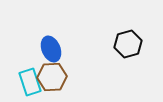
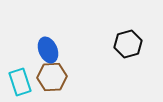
blue ellipse: moved 3 px left, 1 px down
cyan rectangle: moved 10 px left
